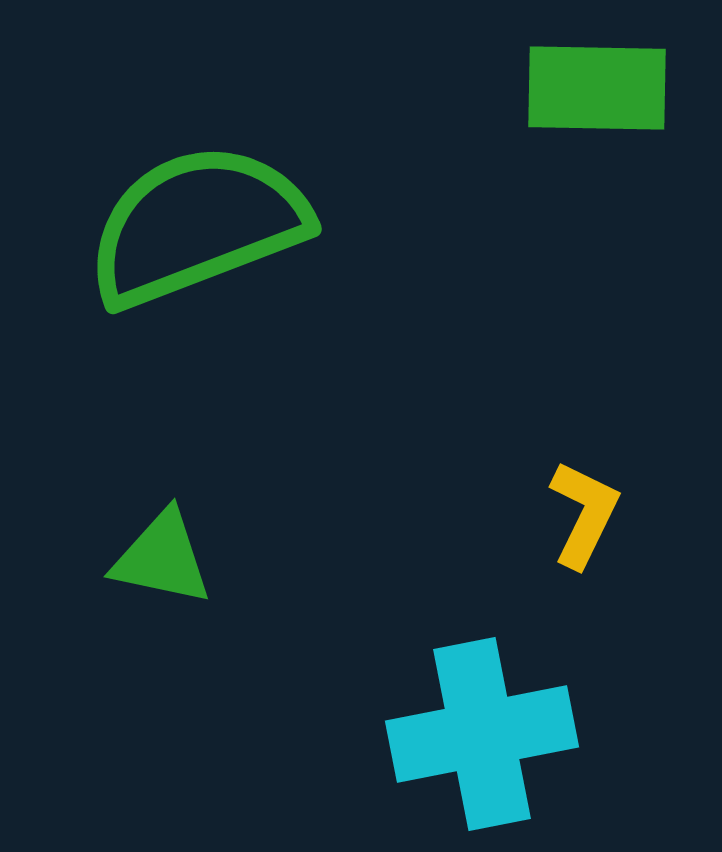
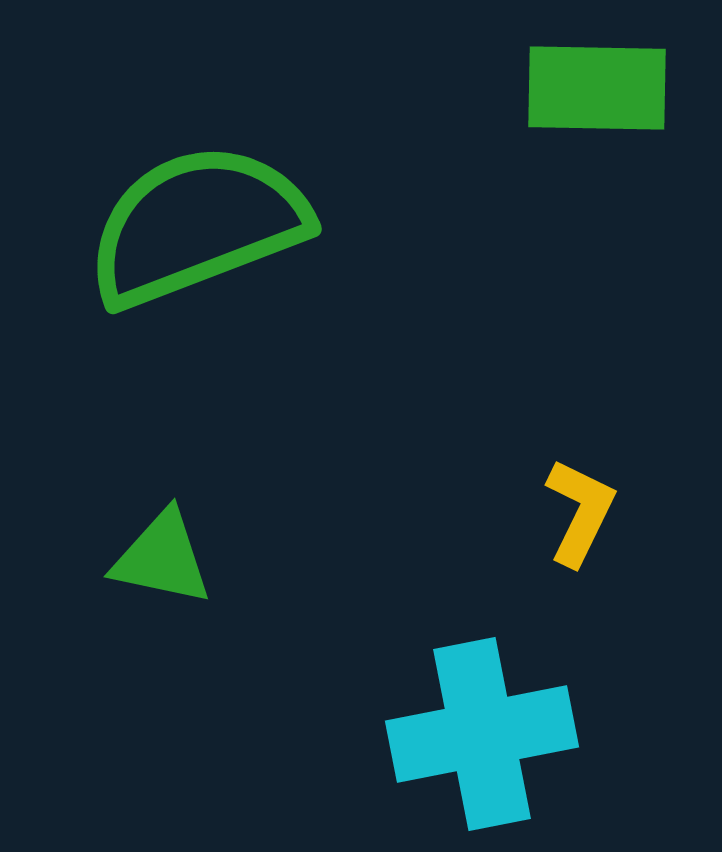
yellow L-shape: moved 4 px left, 2 px up
